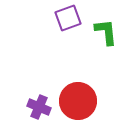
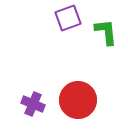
red circle: moved 1 px up
purple cross: moved 6 px left, 3 px up
